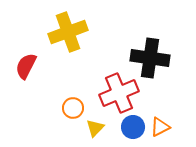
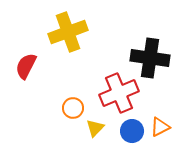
blue circle: moved 1 px left, 4 px down
